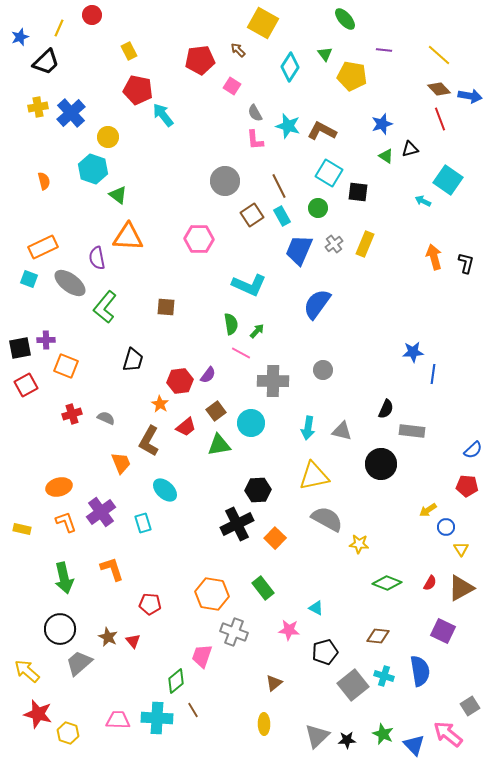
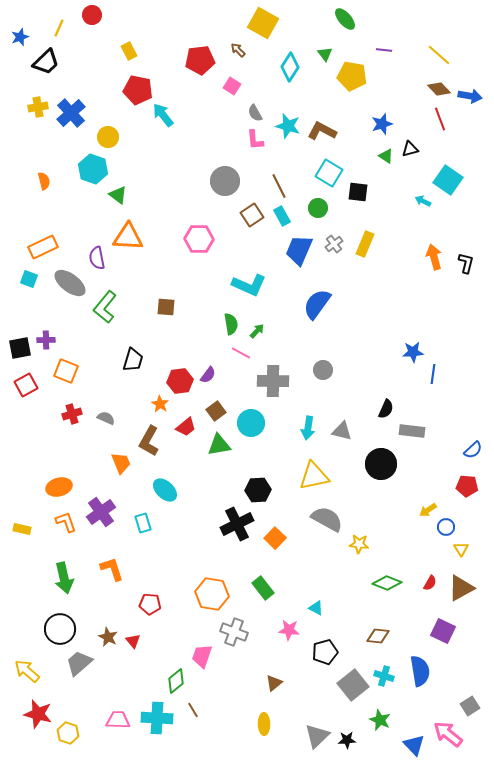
orange square at (66, 366): moved 5 px down
green star at (383, 734): moved 3 px left, 14 px up
